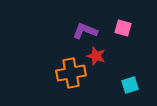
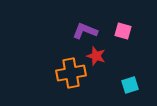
pink square: moved 3 px down
